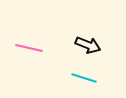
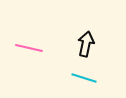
black arrow: moved 2 px left, 1 px up; rotated 100 degrees counterclockwise
